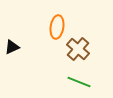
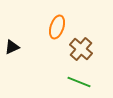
orange ellipse: rotated 10 degrees clockwise
brown cross: moved 3 px right
